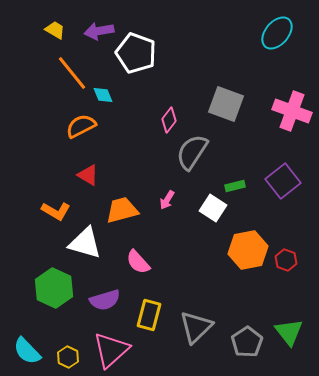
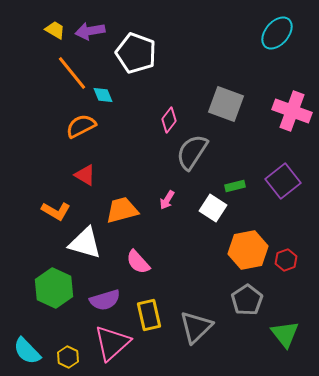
purple arrow: moved 9 px left
red triangle: moved 3 px left
red hexagon: rotated 20 degrees clockwise
yellow rectangle: rotated 28 degrees counterclockwise
green triangle: moved 4 px left, 2 px down
gray pentagon: moved 42 px up
pink triangle: moved 1 px right, 7 px up
